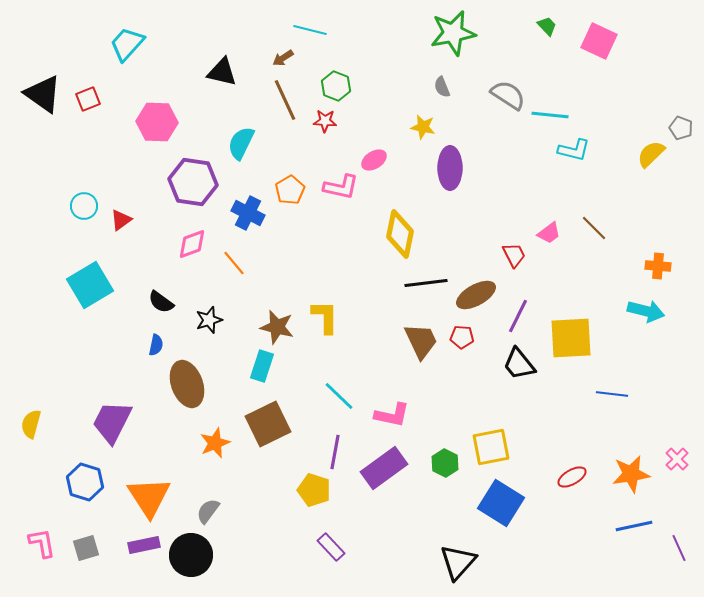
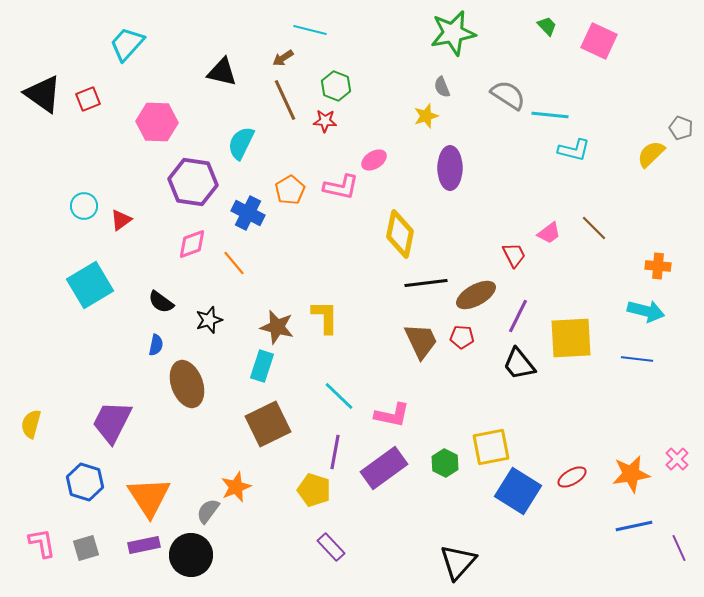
yellow star at (423, 127): moved 3 px right, 11 px up; rotated 30 degrees counterclockwise
blue line at (612, 394): moved 25 px right, 35 px up
orange star at (215, 443): moved 21 px right, 44 px down
blue square at (501, 503): moved 17 px right, 12 px up
